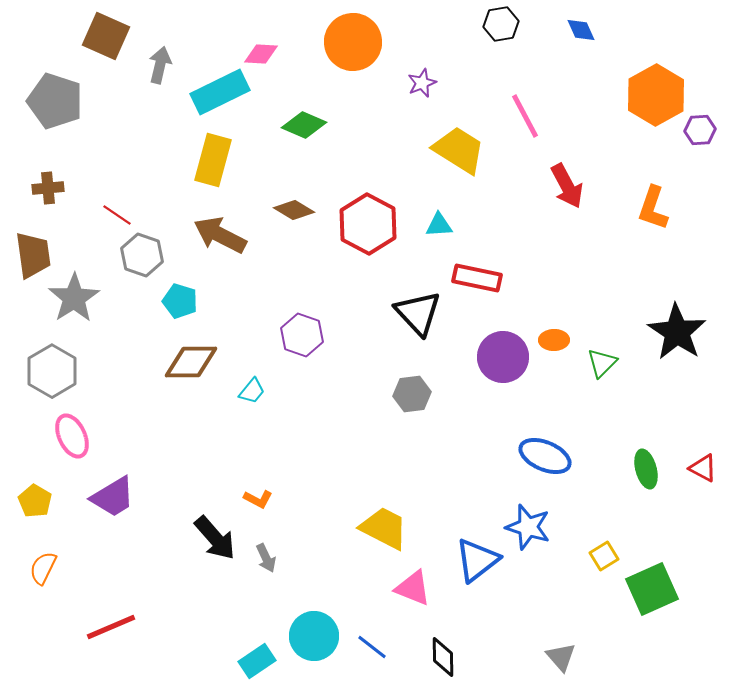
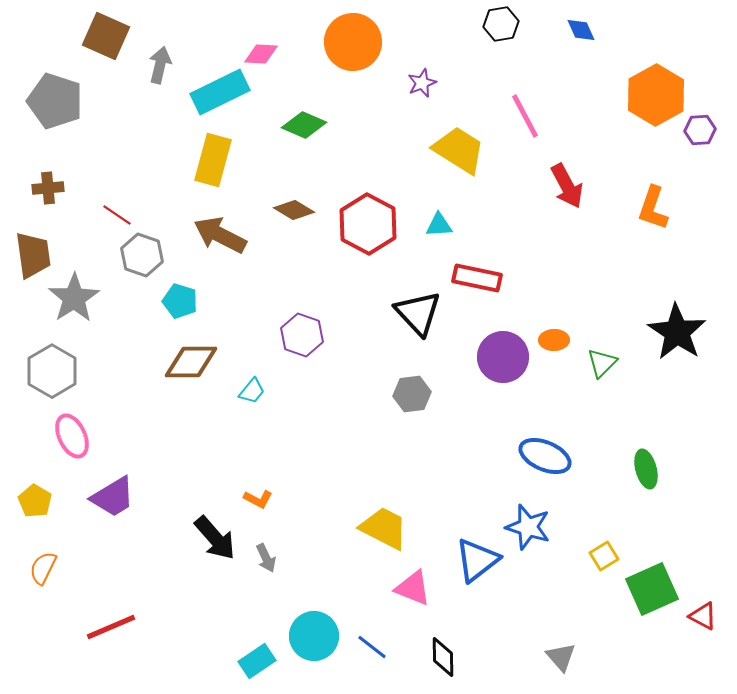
red triangle at (703, 468): moved 148 px down
